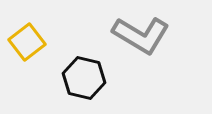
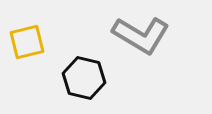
yellow square: rotated 24 degrees clockwise
